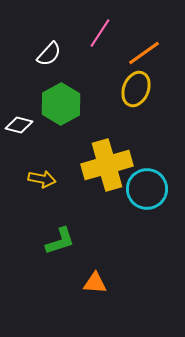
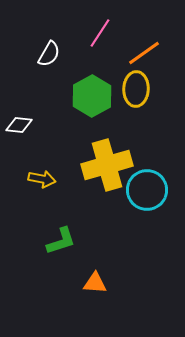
white semicircle: rotated 12 degrees counterclockwise
yellow ellipse: rotated 20 degrees counterclockwise
green hexagon: moved 31 px right, 8 px up
white diamond: rotated 8 degrees counterclockwise
cyan circle: moved 1 px down
green L-shape: moved 1 px right
